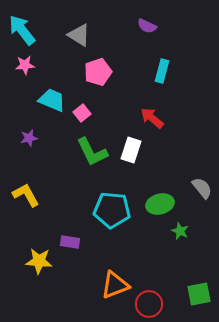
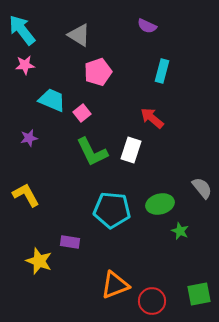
yellow star: rotated 16 degrees clockwise
red circle: moved 3 px right, 3 px up
